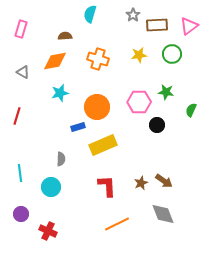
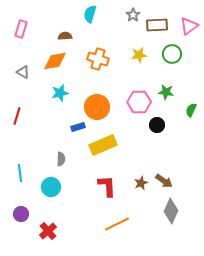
gray diamond: moved 8 px right, 3 px up; rotated 45 degrees clockwise
red cross: rotated 24 degrees clockwise
